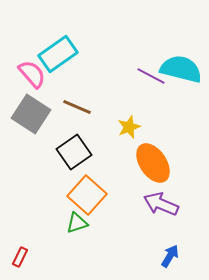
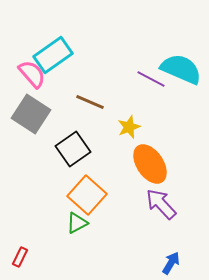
cyan rectangle: moved 5 px left, 1 px down
cyan semicircle: rotated 9 degrees clockwise
purple line: moved 3 px down
brown line: moved 13 px right, 5 px up
black square: moved 1 px left, 3 px up
orange ellipse: moved 3 px left, 1 px down
purple arrow: rotated 24 degrees clockwise
green triangle: rotated 10 degrees counterclockwise
blue arrow: moved 1 px right, 7 px down
